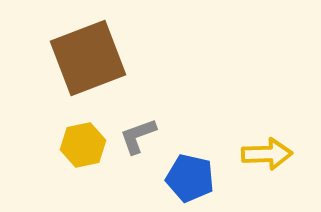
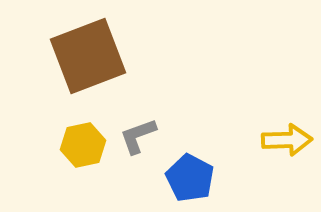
brown square: moved 2 px up
yellow arrow: moved 20 px right, 14 px up
blue pentagon: rotated 15 degrees clockwise
